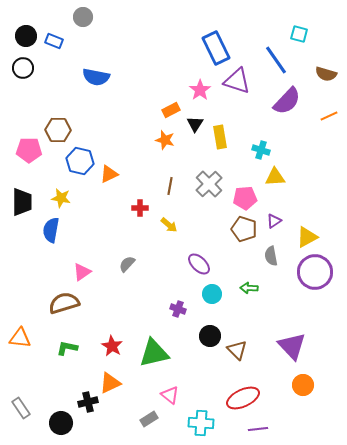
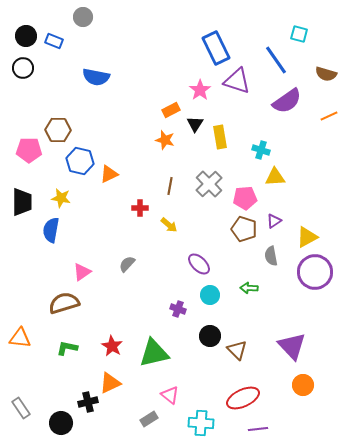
purple semicircle at (287, 101): rotated 12 degrees clockwise
cyan circle at (212, 294): moved 2 px left, 1 px down
